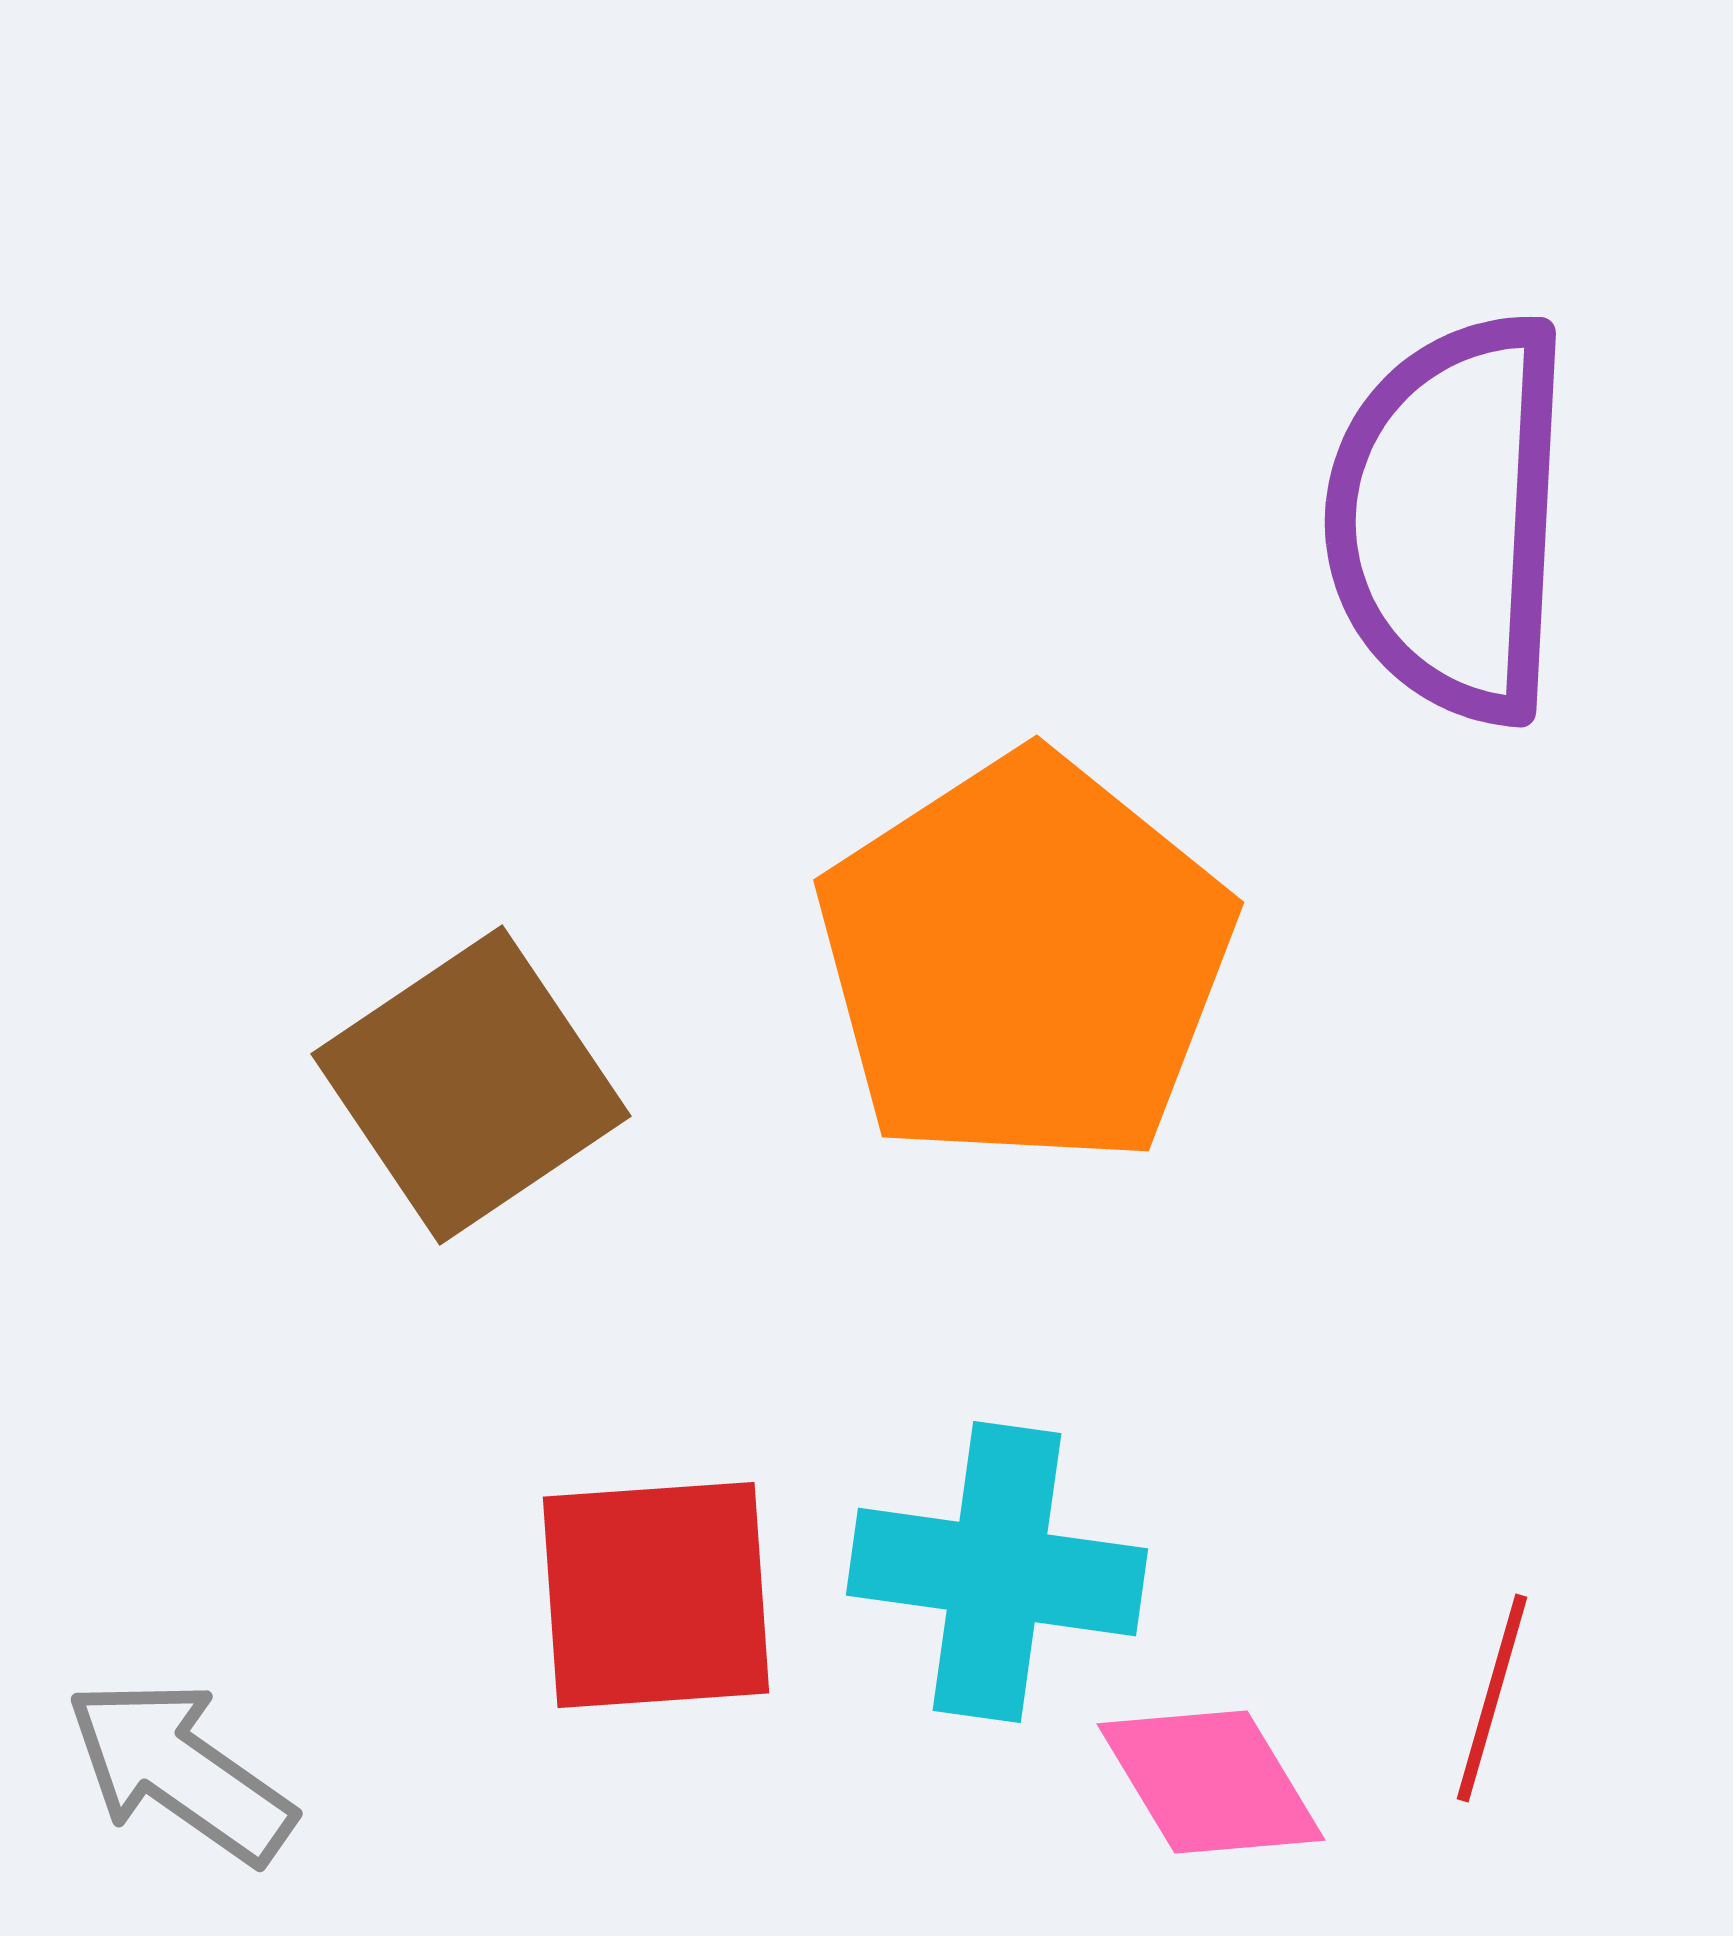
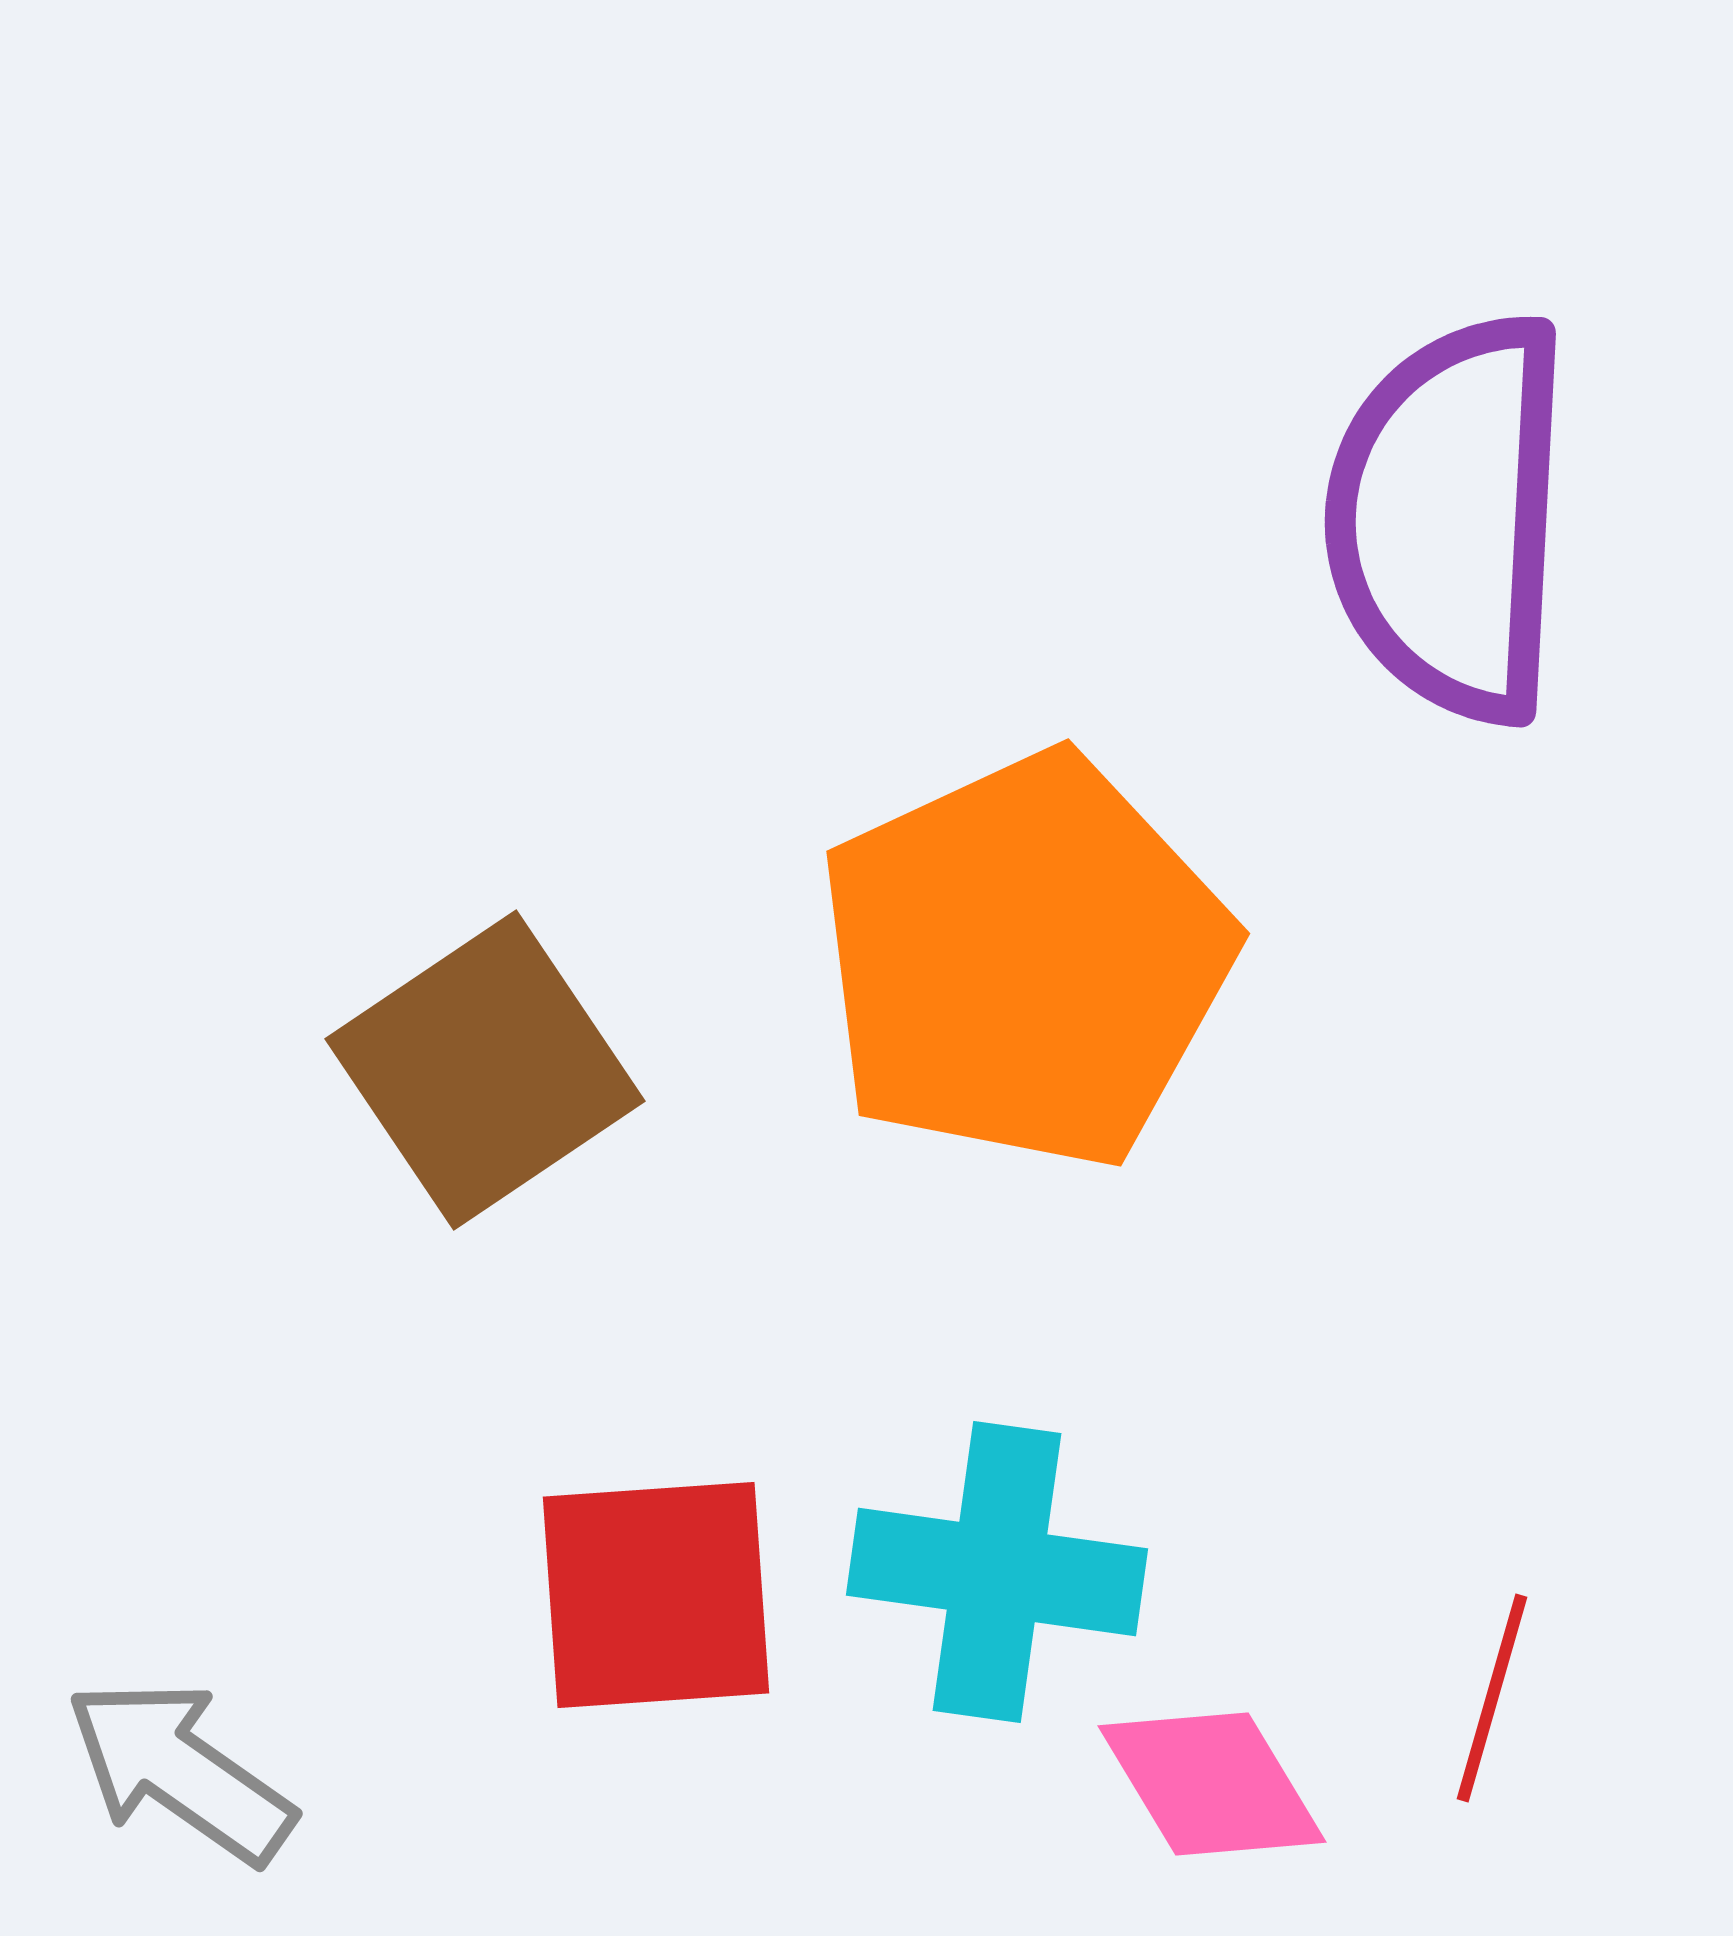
orange pentagon: rotated 8 degrees clockwise
brown square: moved 14 px right, 15 px up
pink diamond: moved 1 px right, 2 px down
